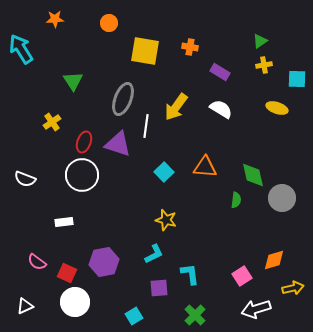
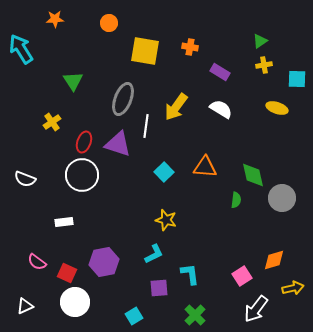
white arrow at (256, 309): rotated 36 degrees counterclockwise
